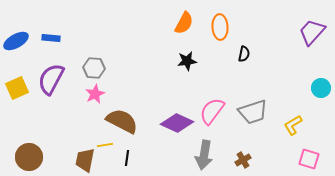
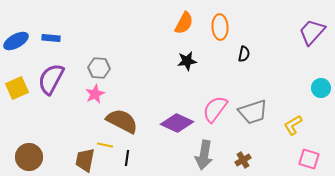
gray hexagon: moved 5 px right
pink semicircle: moved 3 px right, 2 px up
yellow line: rotated 21 degrees clockwise
